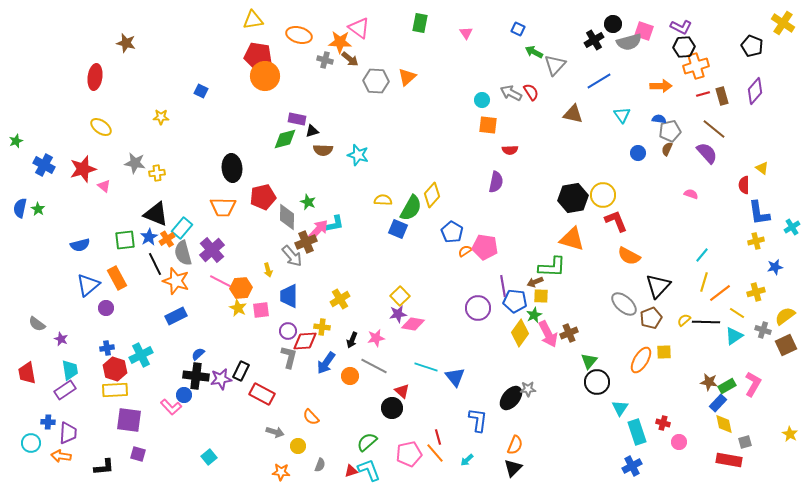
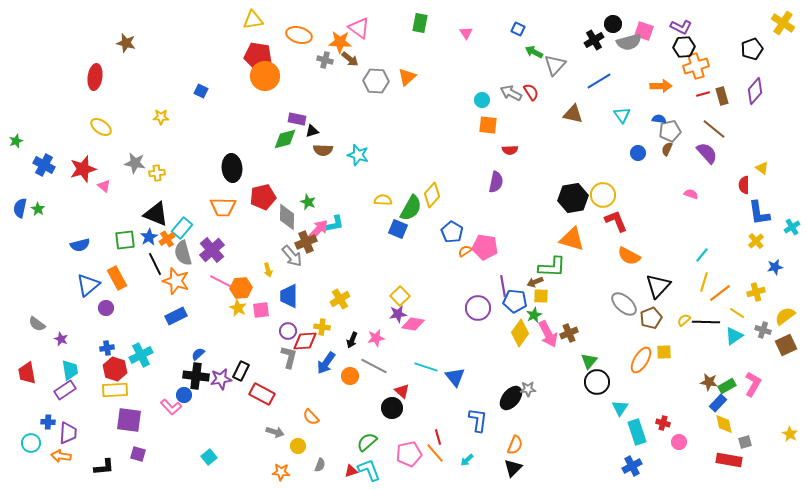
black pentagon at (752, 46): moved 3 px down; rotated 30 degrees clockwise
yellow cross at (756, 241): rotated 28 degrees counterclockwise
